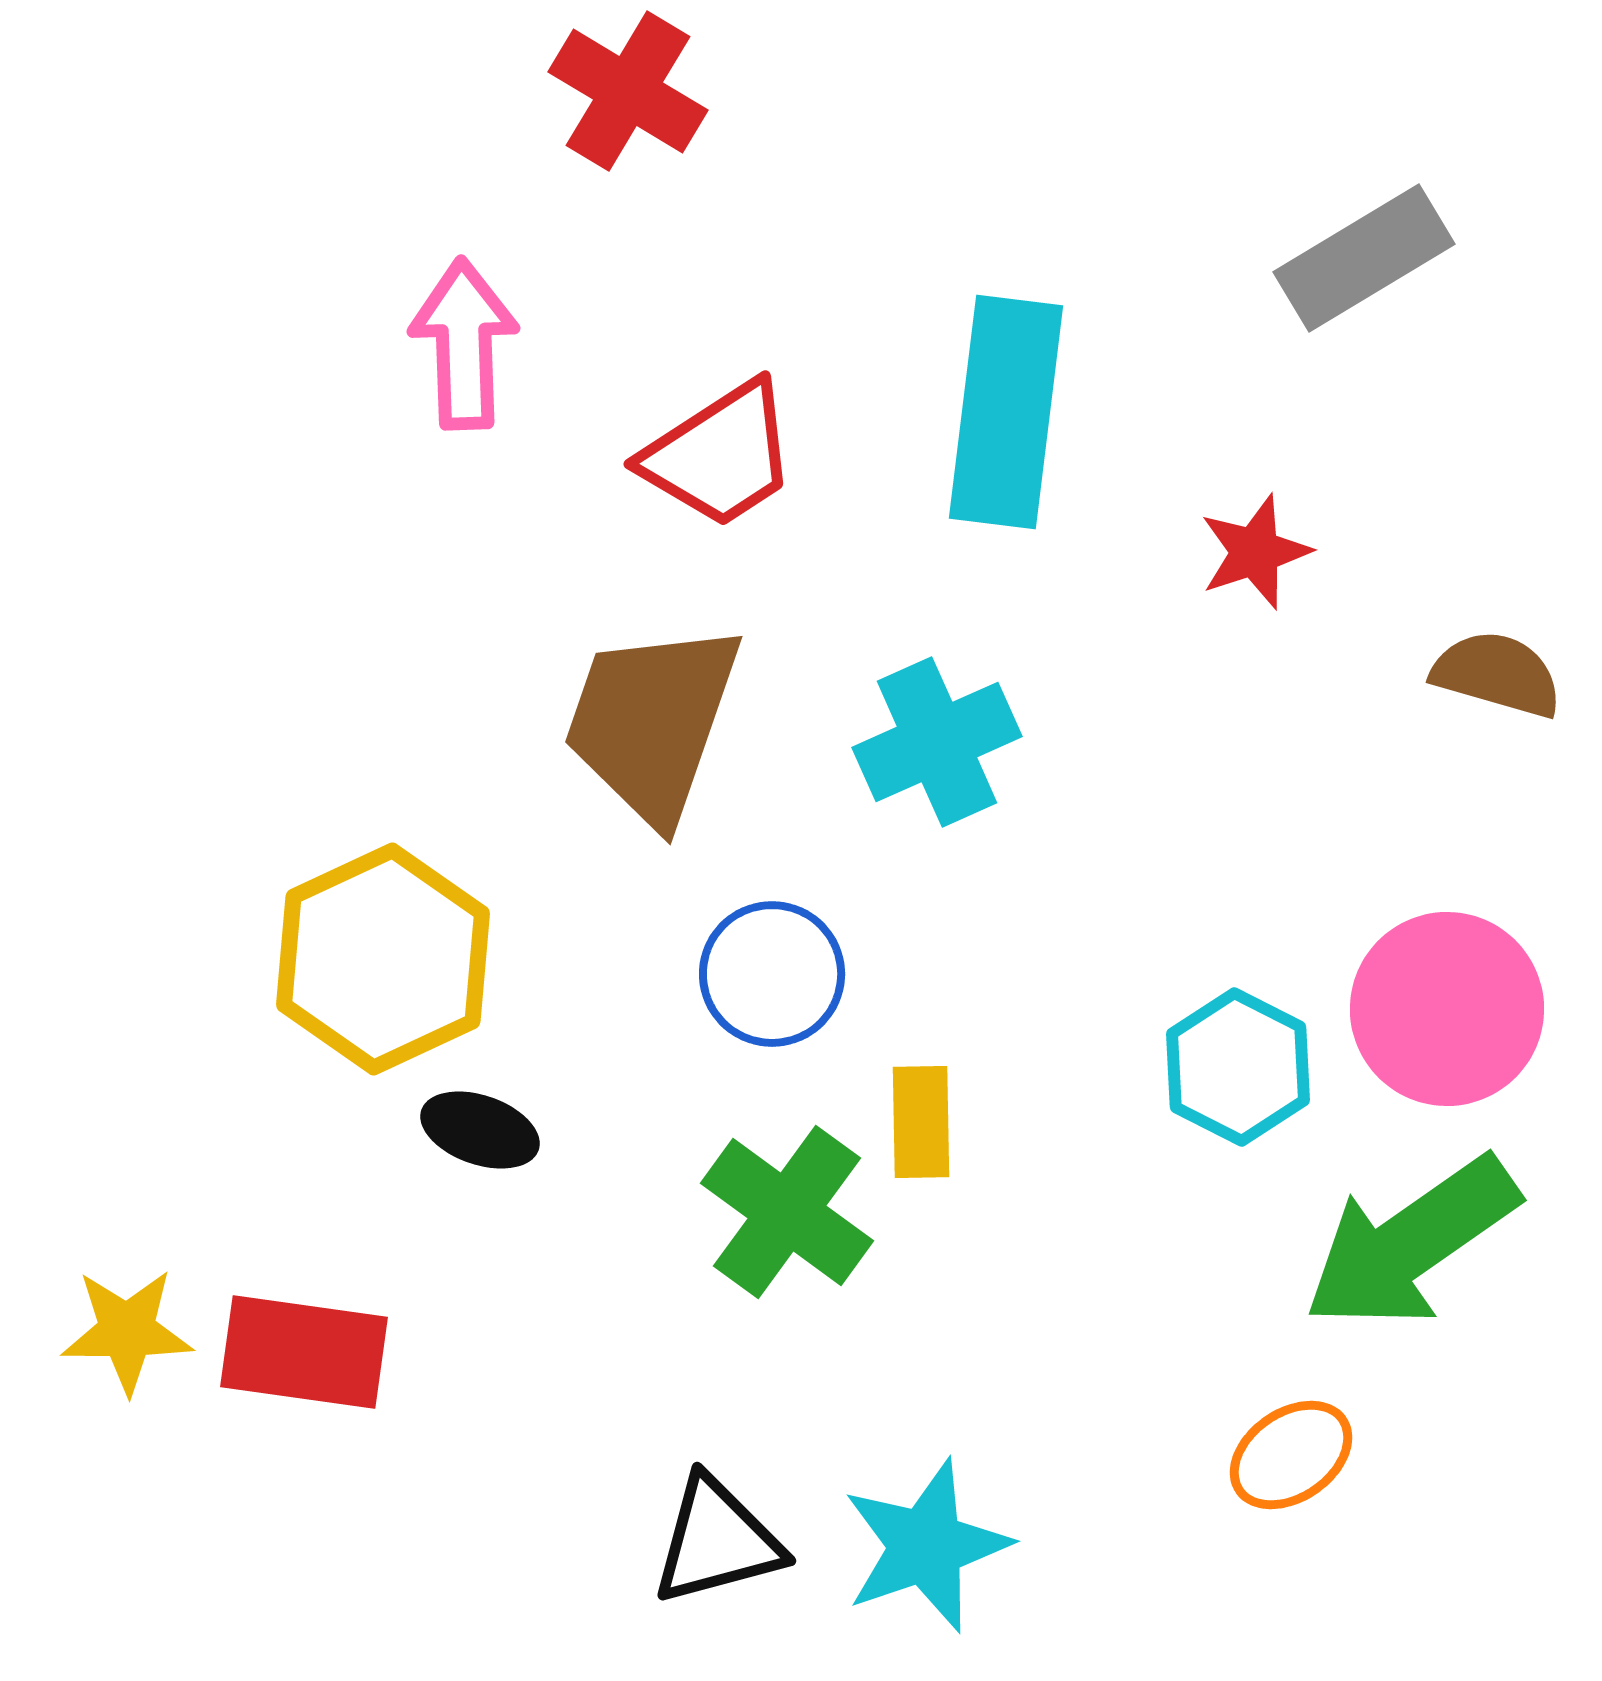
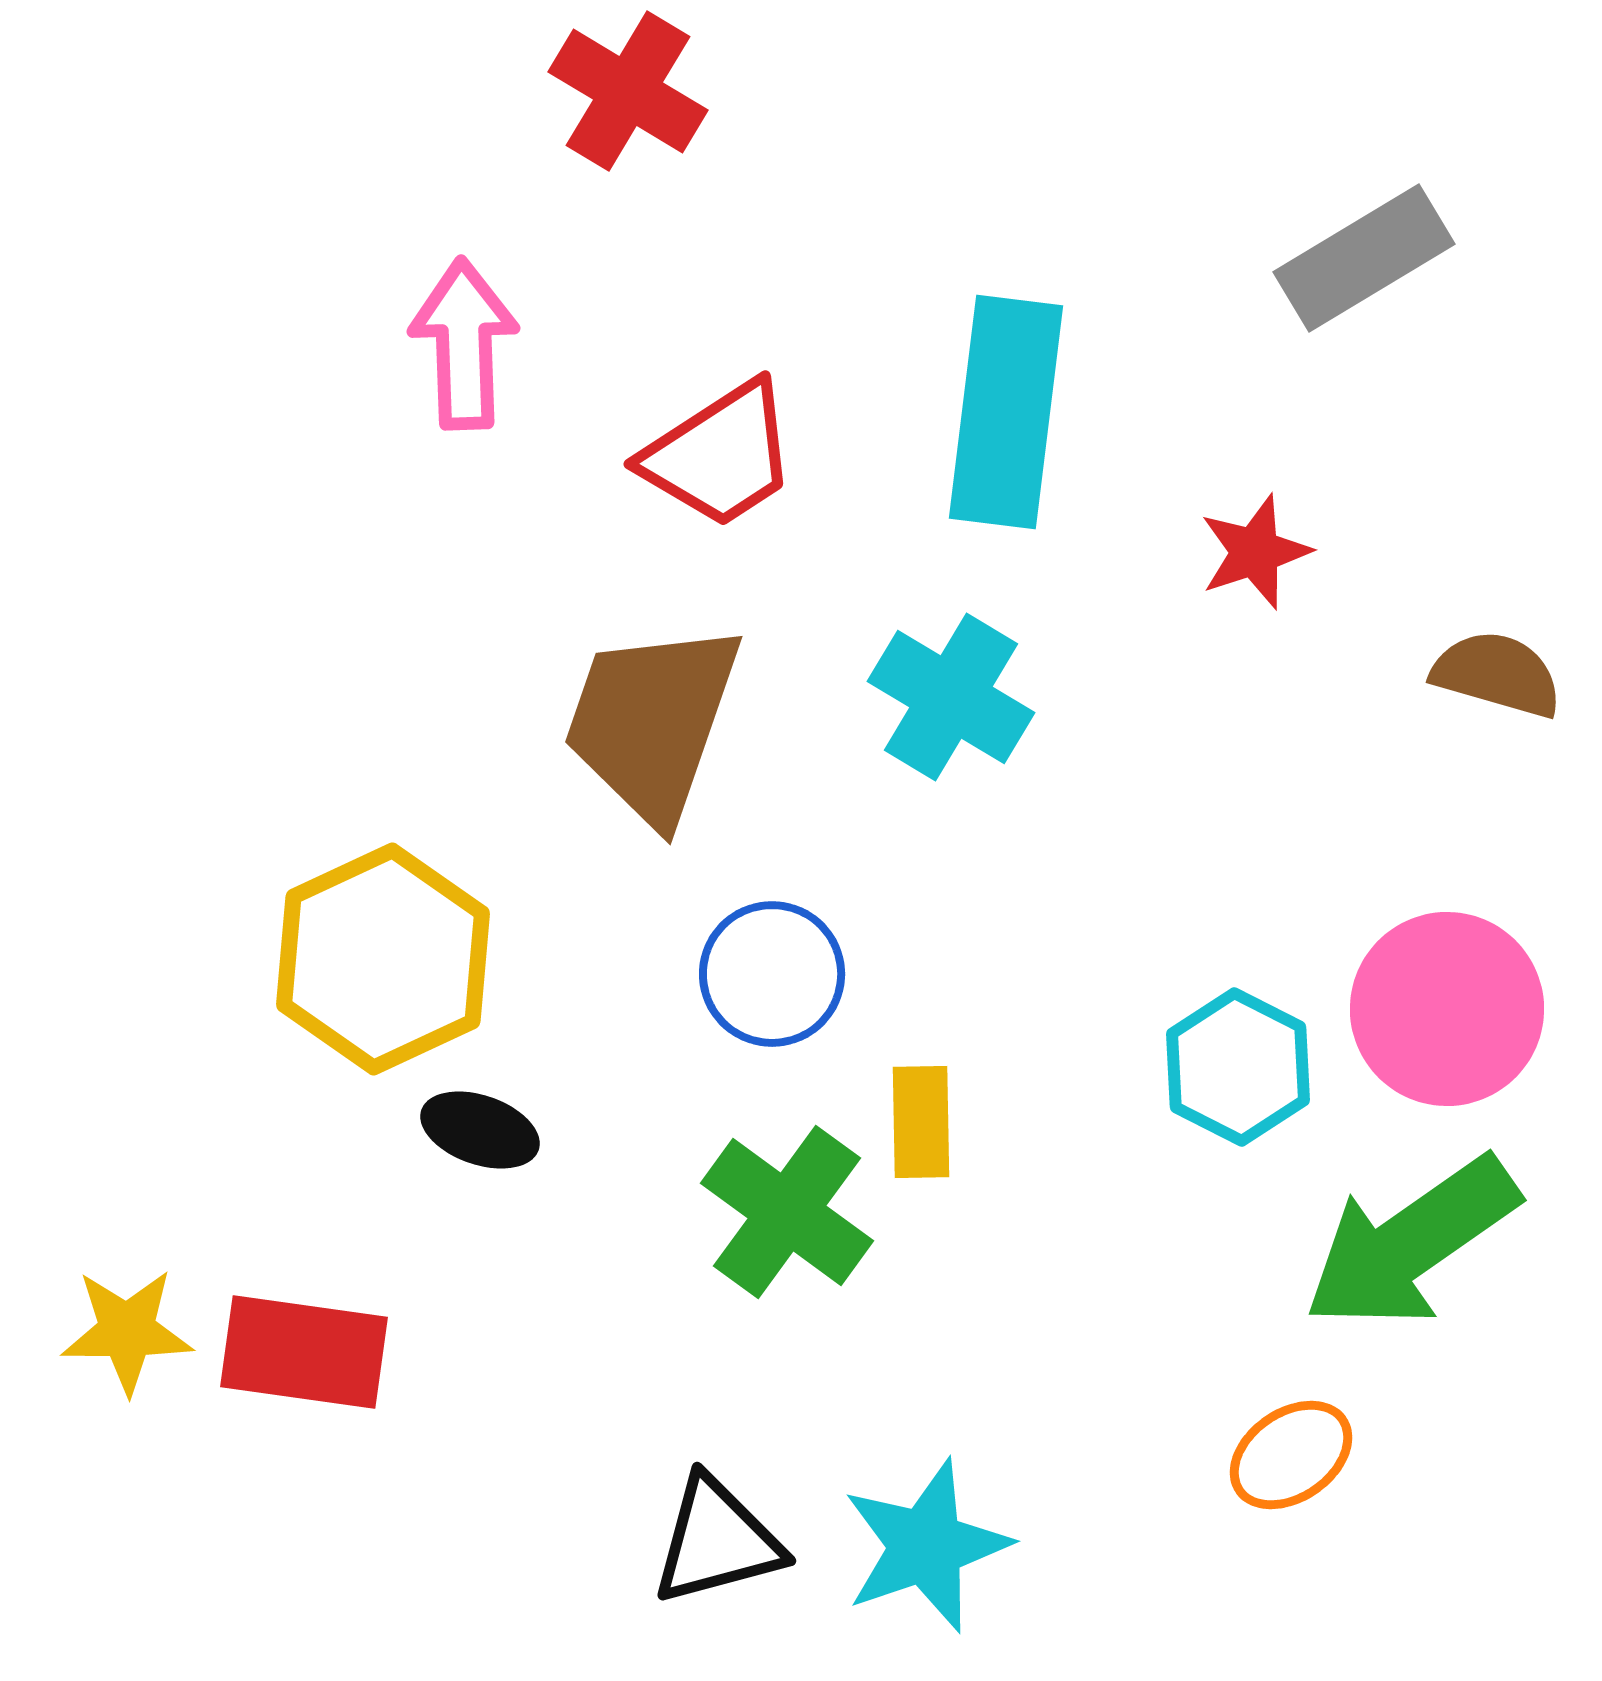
cyan cross: moved 14 px right, 45 px up; rotated 35 degrees counterclockwise
